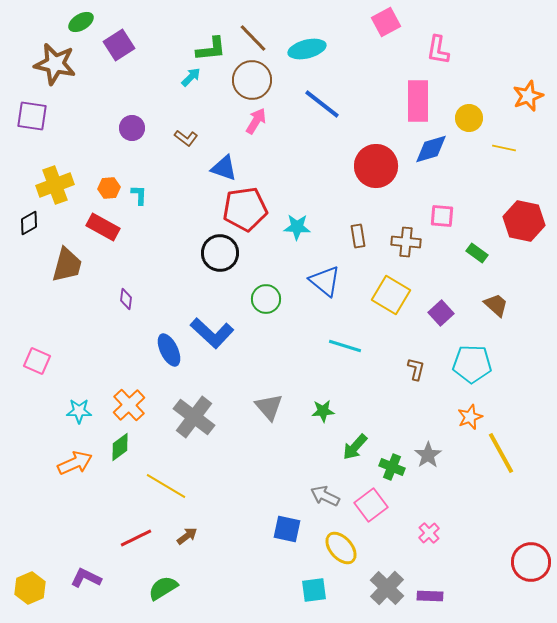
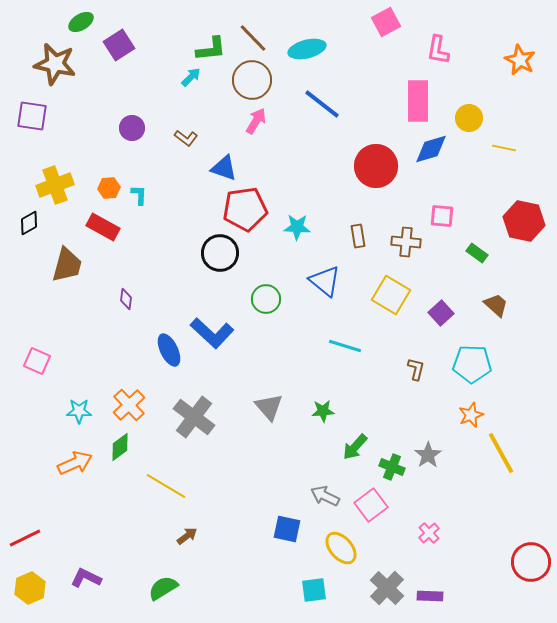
orange star at (528, 96): moved 8 px left, 36 px up; rotated 24 degrees counterclockwise
orange star at (470, 417): moved 1 px right, 2 px up
red line at (136, 538): moved 111 px left
